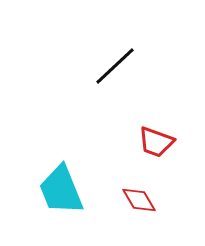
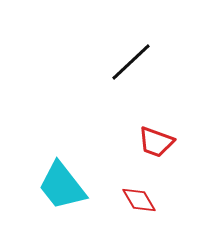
black line: moved 16 px right, 4 px up
cyan trapezoid: moved 1 px right, 4 px up; rotated 16 degrees counterclockwise
